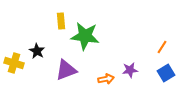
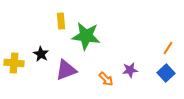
green star: moved 1 px right
orange line: moved 6 px right, 1 px down
black star: moved 4 px right, 3 px down
yellow cross: rotated 12 degrees counterclockwise
blue square: rotated 12 degrees counterclockwise
orange arrow: rotated 56 degrees clockwise
